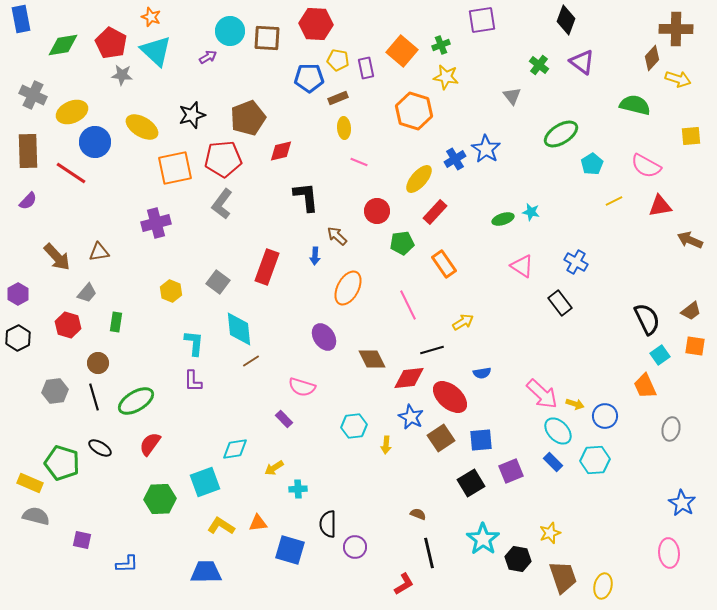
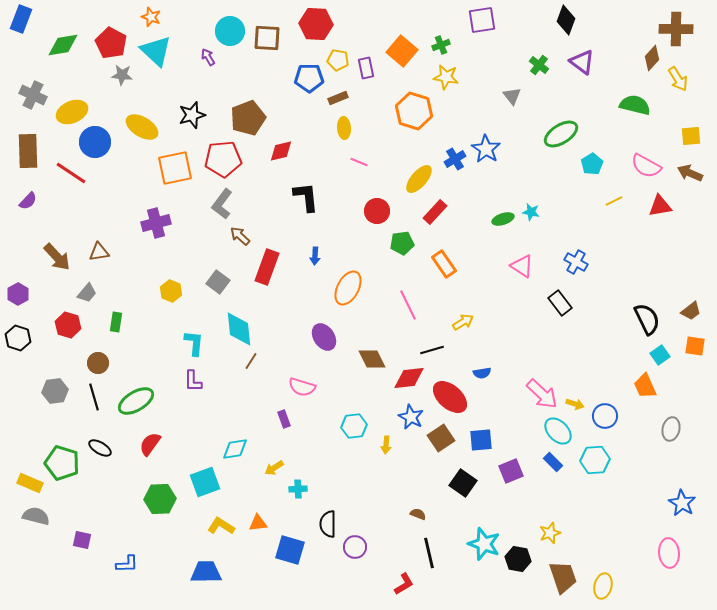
blue rectangle at (21, 19): rotated 32 degrees clockwise
purple arrow at (208, 57): rotated 90 degrees counterclockwise
yellow arrow at (678, 79): rotated 40 degrees clockwise
brown arrow at (337, 236): moved 97 px left
brown arrow at (690, 240): moved 67 px up
black hexagon at (18, 338): rotated 15 degrees counterclockwise
brown line at (251, 361): rotated 24 degrees counterclockwise
purple rectangle at (284, 419): rotated 24 degrees clockwise
black square at (471, 483): moved 8 px left; rotated 24 degrees counterclockwise
cyan star at (483, 539): moved 1 px right, 5 px down; rotated 16 degrees counterclockwise
